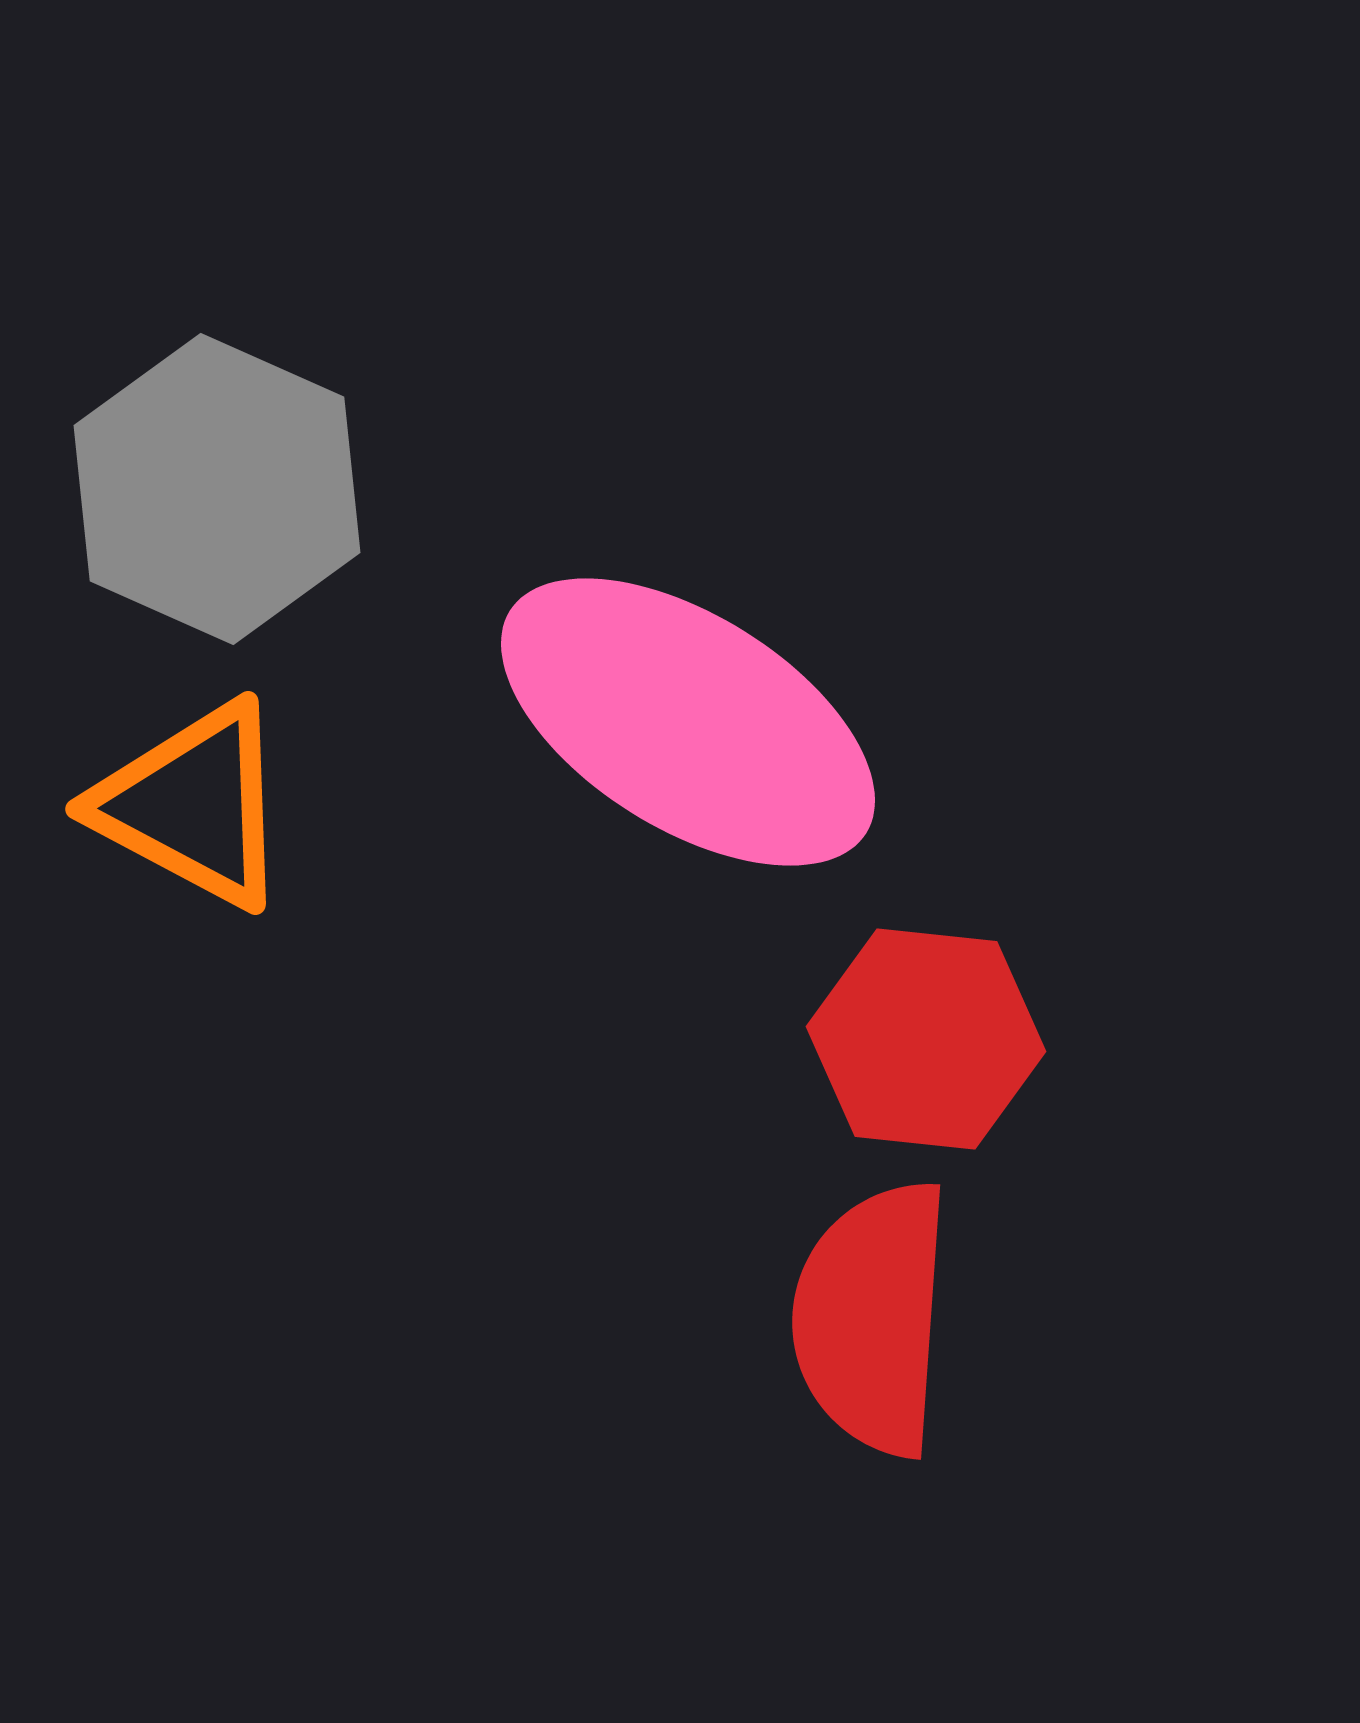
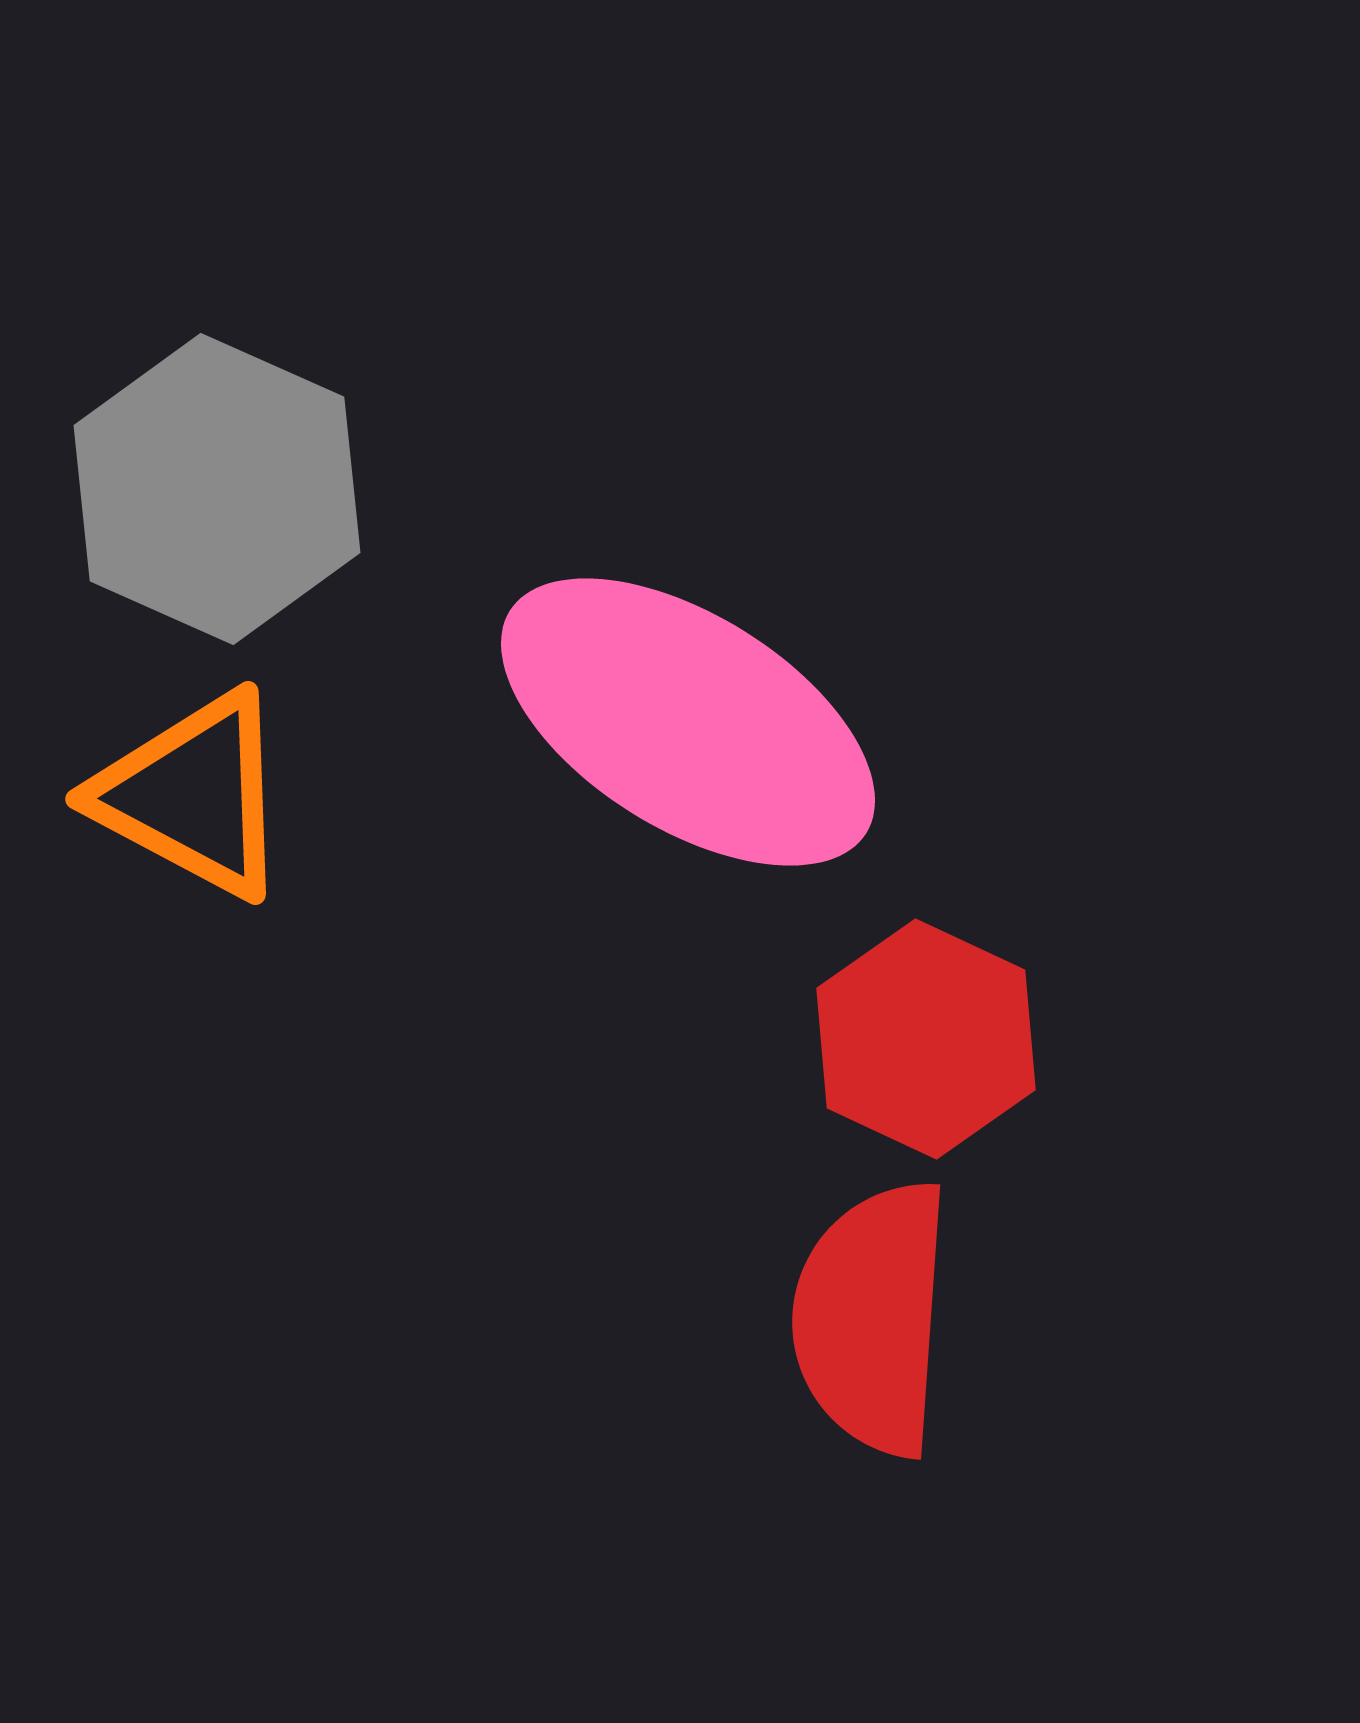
orange triangle: moved 10 px up
red hexagon: rotated 19 degrees clockwise
